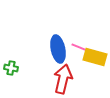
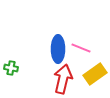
blue ellipse: rotated 12 degrees clockwise
yellow rectangle: moved 17 px down; rotated 50 degrees counterclockwise
